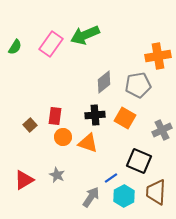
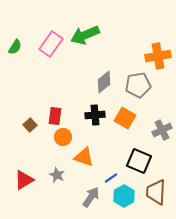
orange triangle: moved 4 px left, 14 px down
